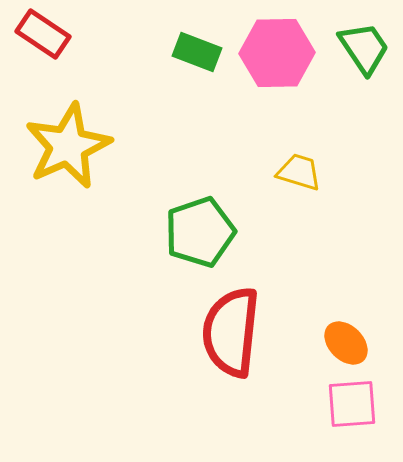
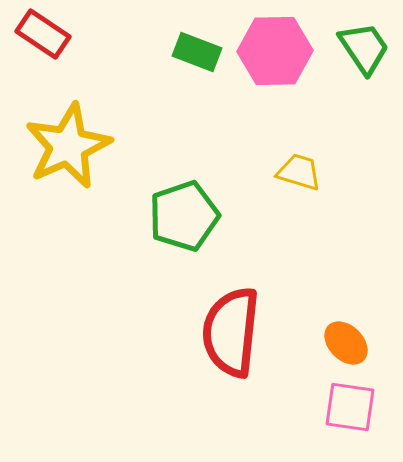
pink hexagon: moved 2 px left, 2 px up
green pentagon: moved 16 px left, 16 px up
pink square: moved 2 px left, 3 px down; rotated 12 degrees clockwise
